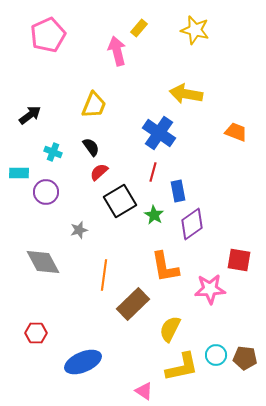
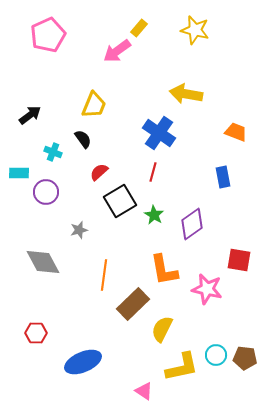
pink arrow: rotated 112 degrees counterclockwise
black semicircle: moved 8 px left, 8 px up
blue rectangle: moved 45 px right, 14 px up
orange L-shape: moved 1 px left, 3 px down
pink star: moved 3 px left; rotated 16 degrees clockwise
yellow semicircle: moved 8 px left
